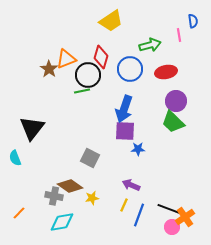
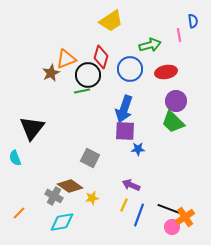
brown star: moved 2 px right, 4 px down; rotated 12 degrees clockwise
gray cross: rotated 18 degrees clockwise
